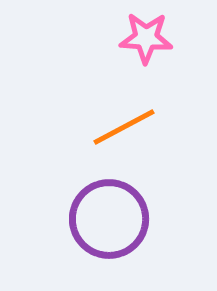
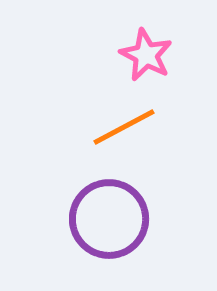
pink star: moved 17 px down; rotated 24 degrees clockwise
